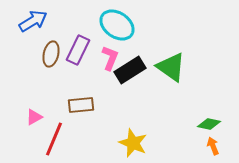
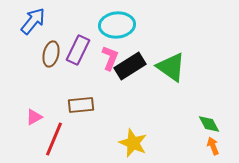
blue arrow: rotated 20 degrees counterclockwise
cyan ellipse: rotated 40 degrees counterclockwise
black rectangle: moved 4 px up
green diamond: rotated 50 degrees clockwise
